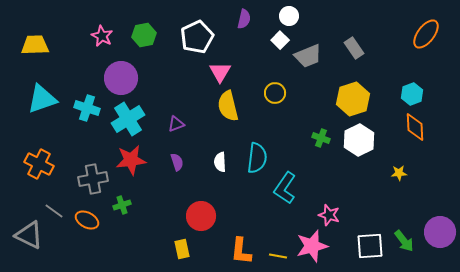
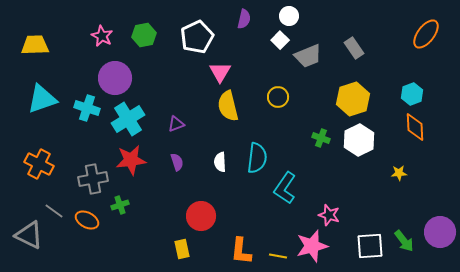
purple circle at (121, 78): moved 6 px left
yellow circle at (275, 93): moved 3 px right, 4 px down
green cross at (122, 205): moved 2 px left
